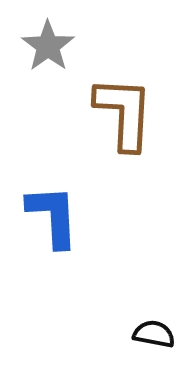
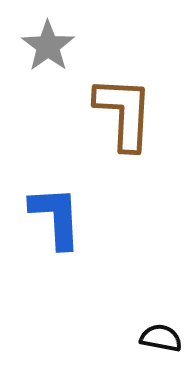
blue L-shape: moved 3 px right, 1 px down
black semicircle: moved 7 px right, 4 px down
